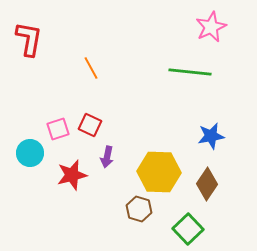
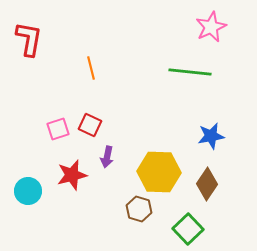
orange line: rotated 15 degrees clockwise
cyan circle: moved 2 px left, 38 px down
